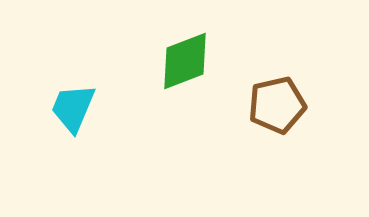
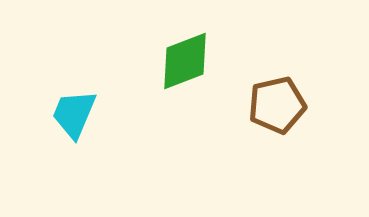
cyan trapezoid: moved 1 px right, 6 px down
